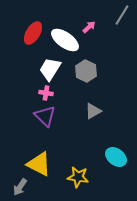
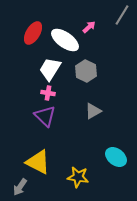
pink cross: moved 2 px right
yellow triangle: moved 1 px left, 2 px up
